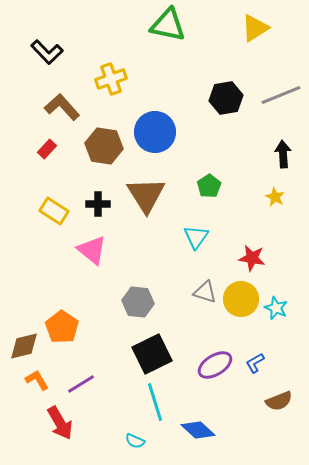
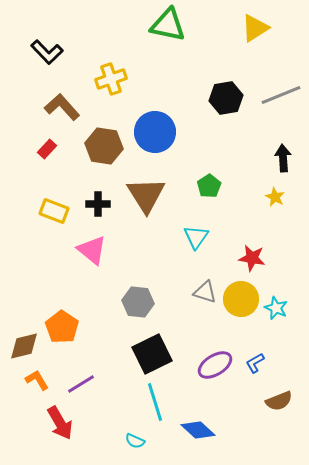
black arrow: moved 4 px down
yellow rectangle: rotated 12 degrees counterclockwise
